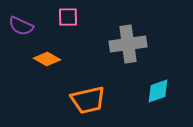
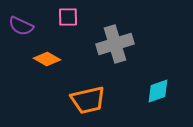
gray cross: moved 13 px left; rotated 9 degrees counterclockwise
